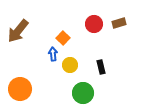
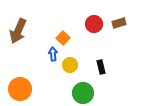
brown arrow: rotated 15 degrees counterclockwise
